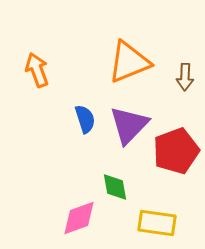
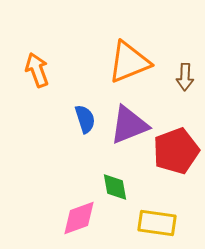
purple triangle: rotated 24 degrees clockwise
